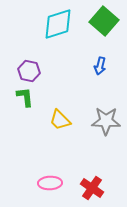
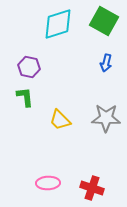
green square: rotated 12 degrees counterclockwise
blue arrow: moved 6 px right, 3 px up
purple hexagon: moved 4 px up
gray star: moved 3 px up
pink ellipse: moved 2 px left
red cross: rotated 15 degrees counterclockwise
